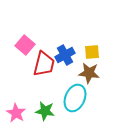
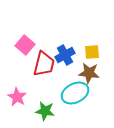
cyan ellipse: moved 5 px up; rotated 40 degrees clockwise
pink star: moved 1 px right, 16 px up
